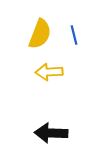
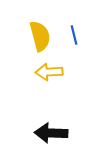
yellow semicircle: moved 2 px down; rotated 36 degrees counterclockwise
